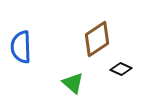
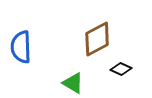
brown diamond: rotated 6 degrees clockwise
green triangle: rotated 10 degrees counterclockwise
